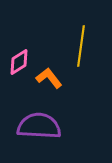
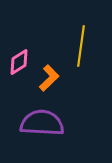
orange L-shape: rotated 84 degrees clockwise
purple semicircle: moved 3 px right, 3 px up
